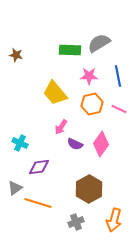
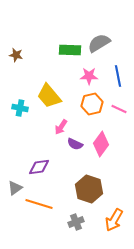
yellow trapezoid: moved 6 px left, 3 px down
cyan cross: moved 35 px up; rotated 14 degrees counterclockwise
brown hexagon: rotated 12 degrees counterclockwise
orange line: moved 1 px right, 1 px down
orange arrow: rotated 15 degrees clockwise
